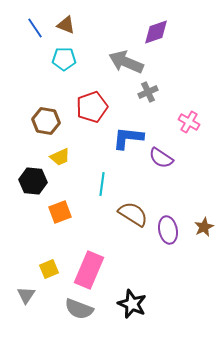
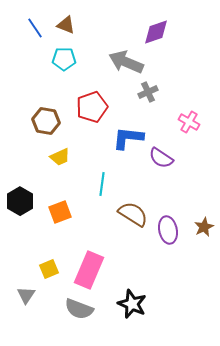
black hexagon: moved 13 px left, 20 px down; rotated 24 degrees clockwise
